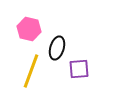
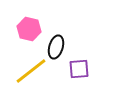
black ellipse: moved 1 px left, 1 px up
yellow line: rotated 32 degrees clockwise
